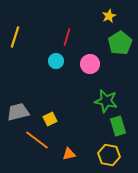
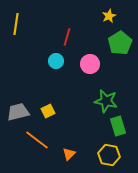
yellow line: moved 1 px right, 13 px up; rotated 10 degrees counterclockwise
yellow square: moved 2 px left, 8 px up
orange triangle: rotated 32 degrees counterclockwise
